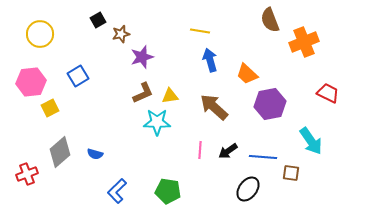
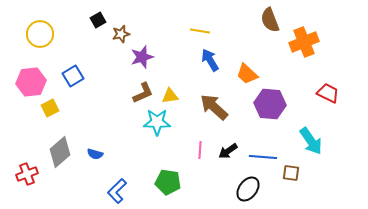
blue arrow: rotated 15 degrees counterclockwise
blue square: moved 5 px left
purple hexagon: rotated 16 degrees clockwise
green pentagon: moved 9 px up
